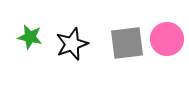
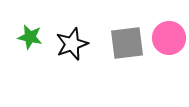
pink circle: moved 2 px right, 1 px up
